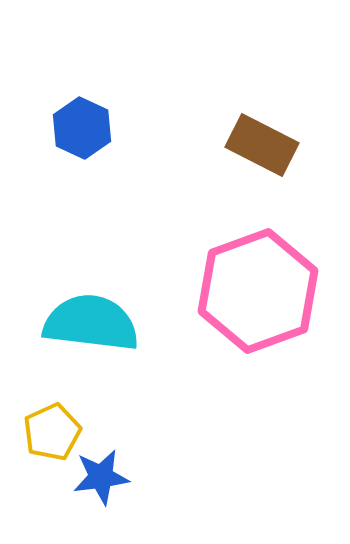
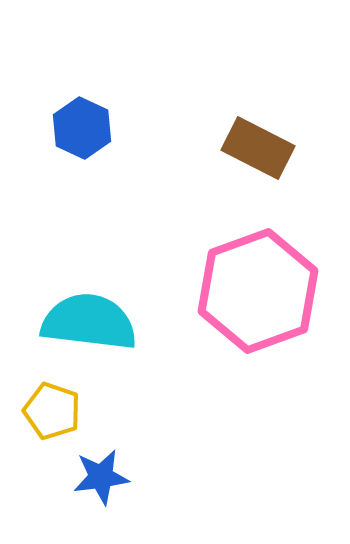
brown rectangle: moved 4 px left, 3 px down
cyan semicircle: moved 2 px left, 1 px up
yellow pentagon: moved 21 px up; rotated 28 degrees counterclockwise
